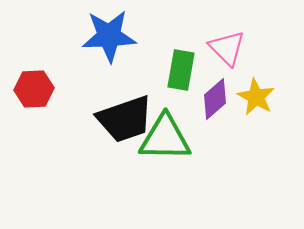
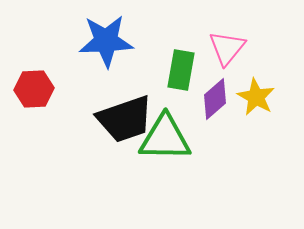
blue star: moved 3 px left, 5 px down
pink triangle: rotated 24 degrees clockwise
